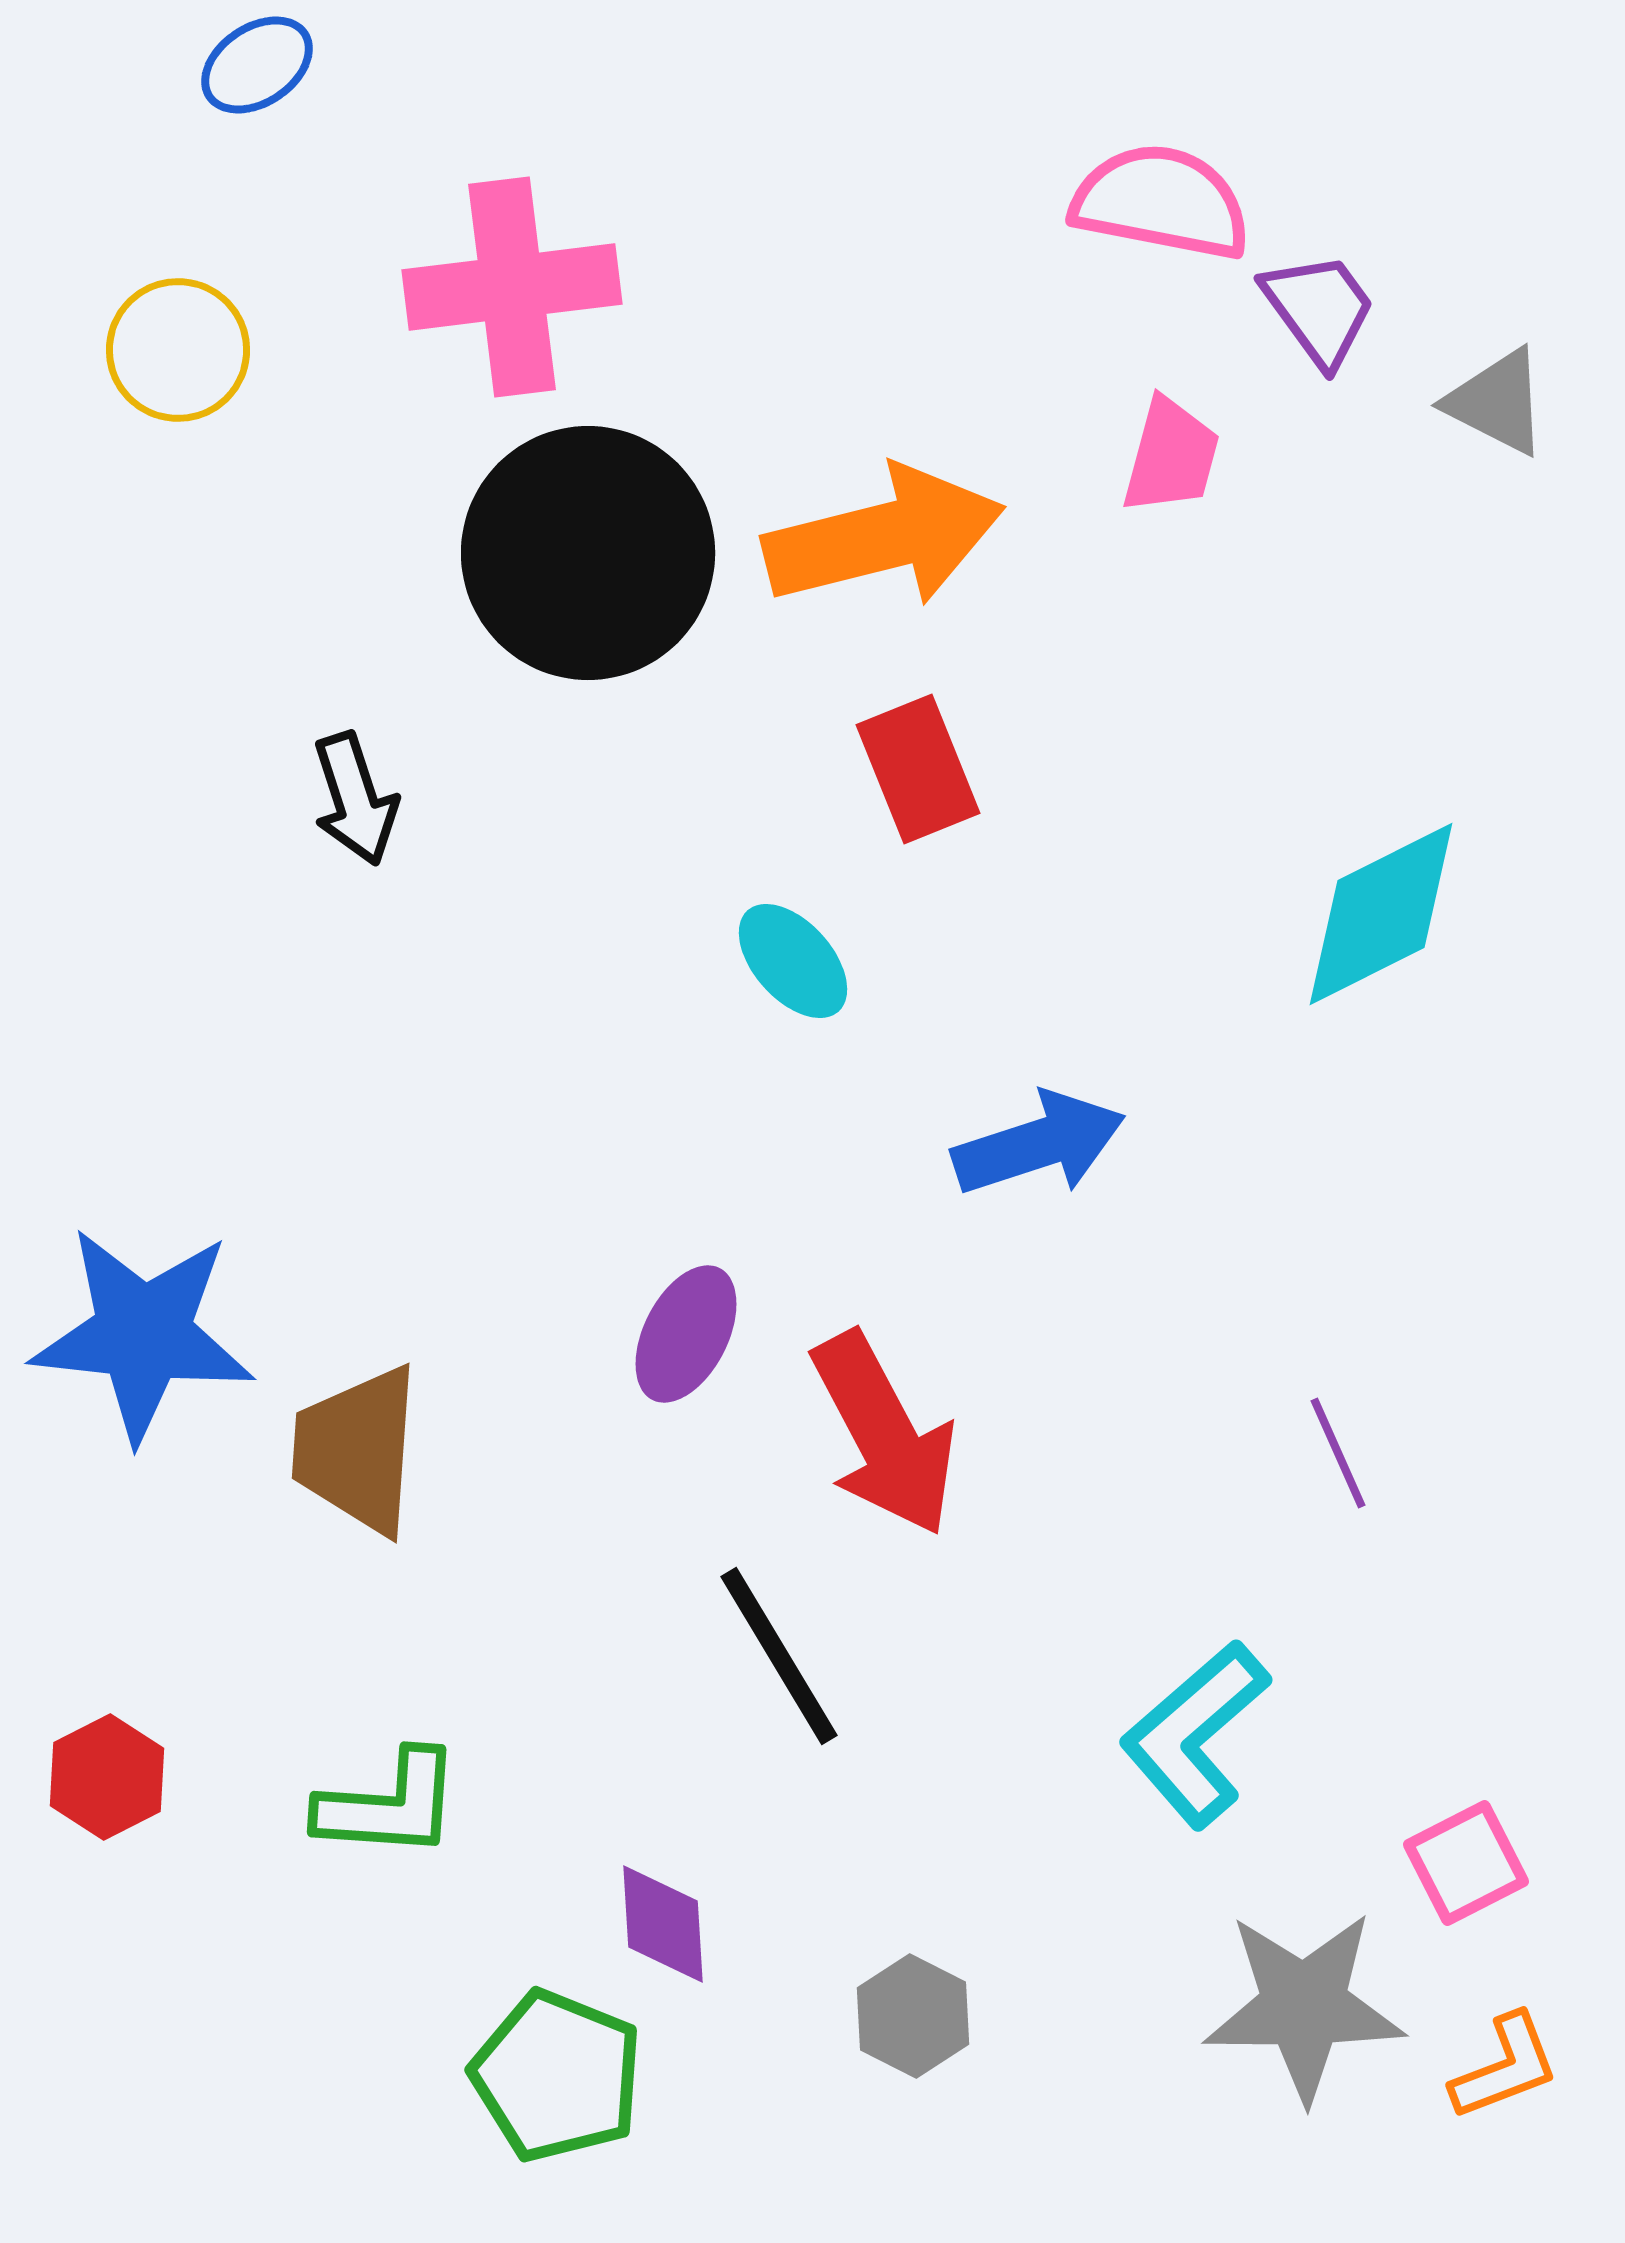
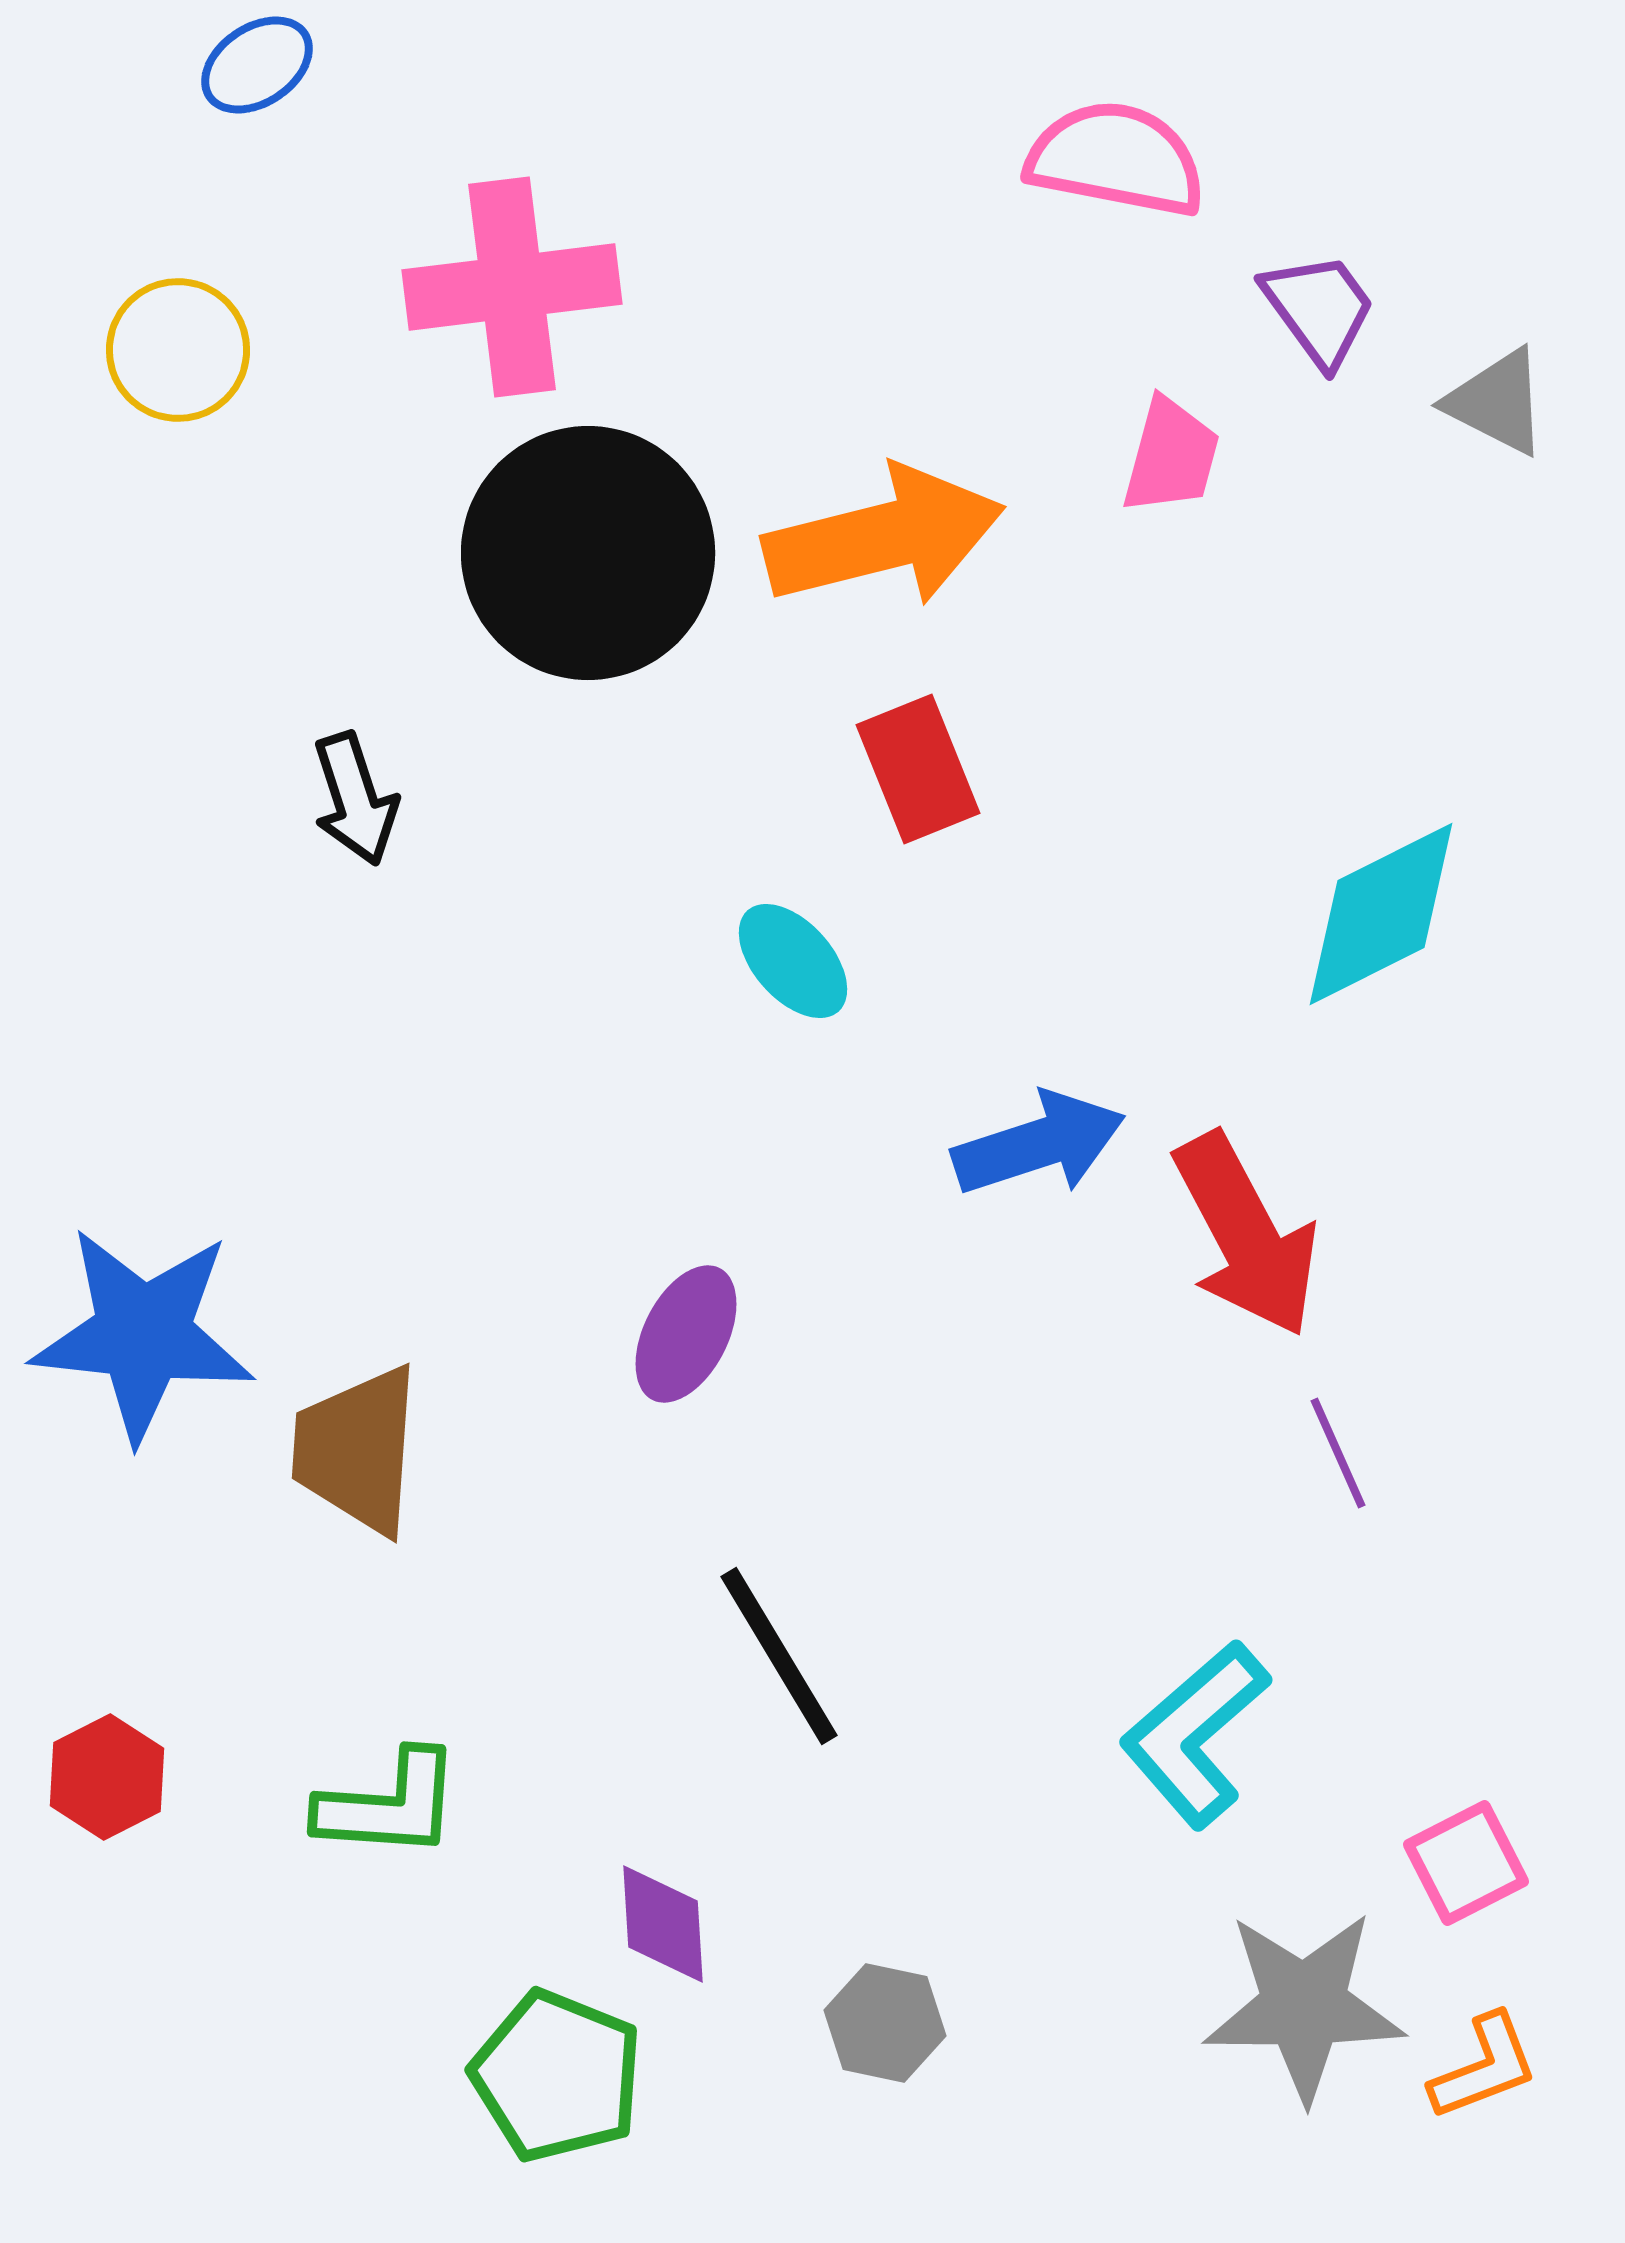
pink semicircle: moved 45 px left, 43 px up
red arrow: moved 362 px right, 199 px up
gray hexagon: moved 28 px left, 7 px down; rotated 15 degrees counterclockwise
orange L-shape: moved 21 px left
